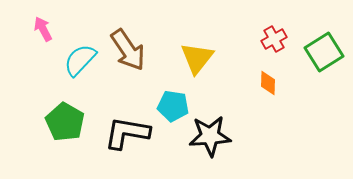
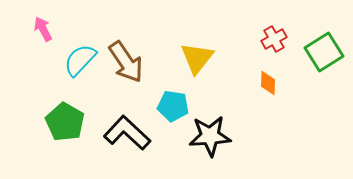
brown arrow: moved 2 px left, 12 px down
black L-shape: rotated 33 degrees clockwise
